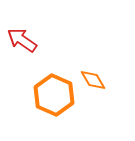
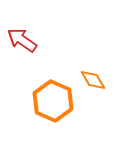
orange hexagon: moved 1 px left, 6 px down
